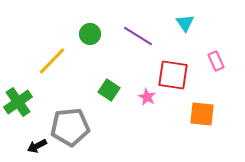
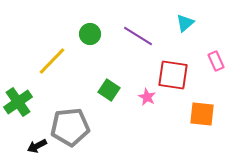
cyan triangle: rotated 24 degrees clockwise
